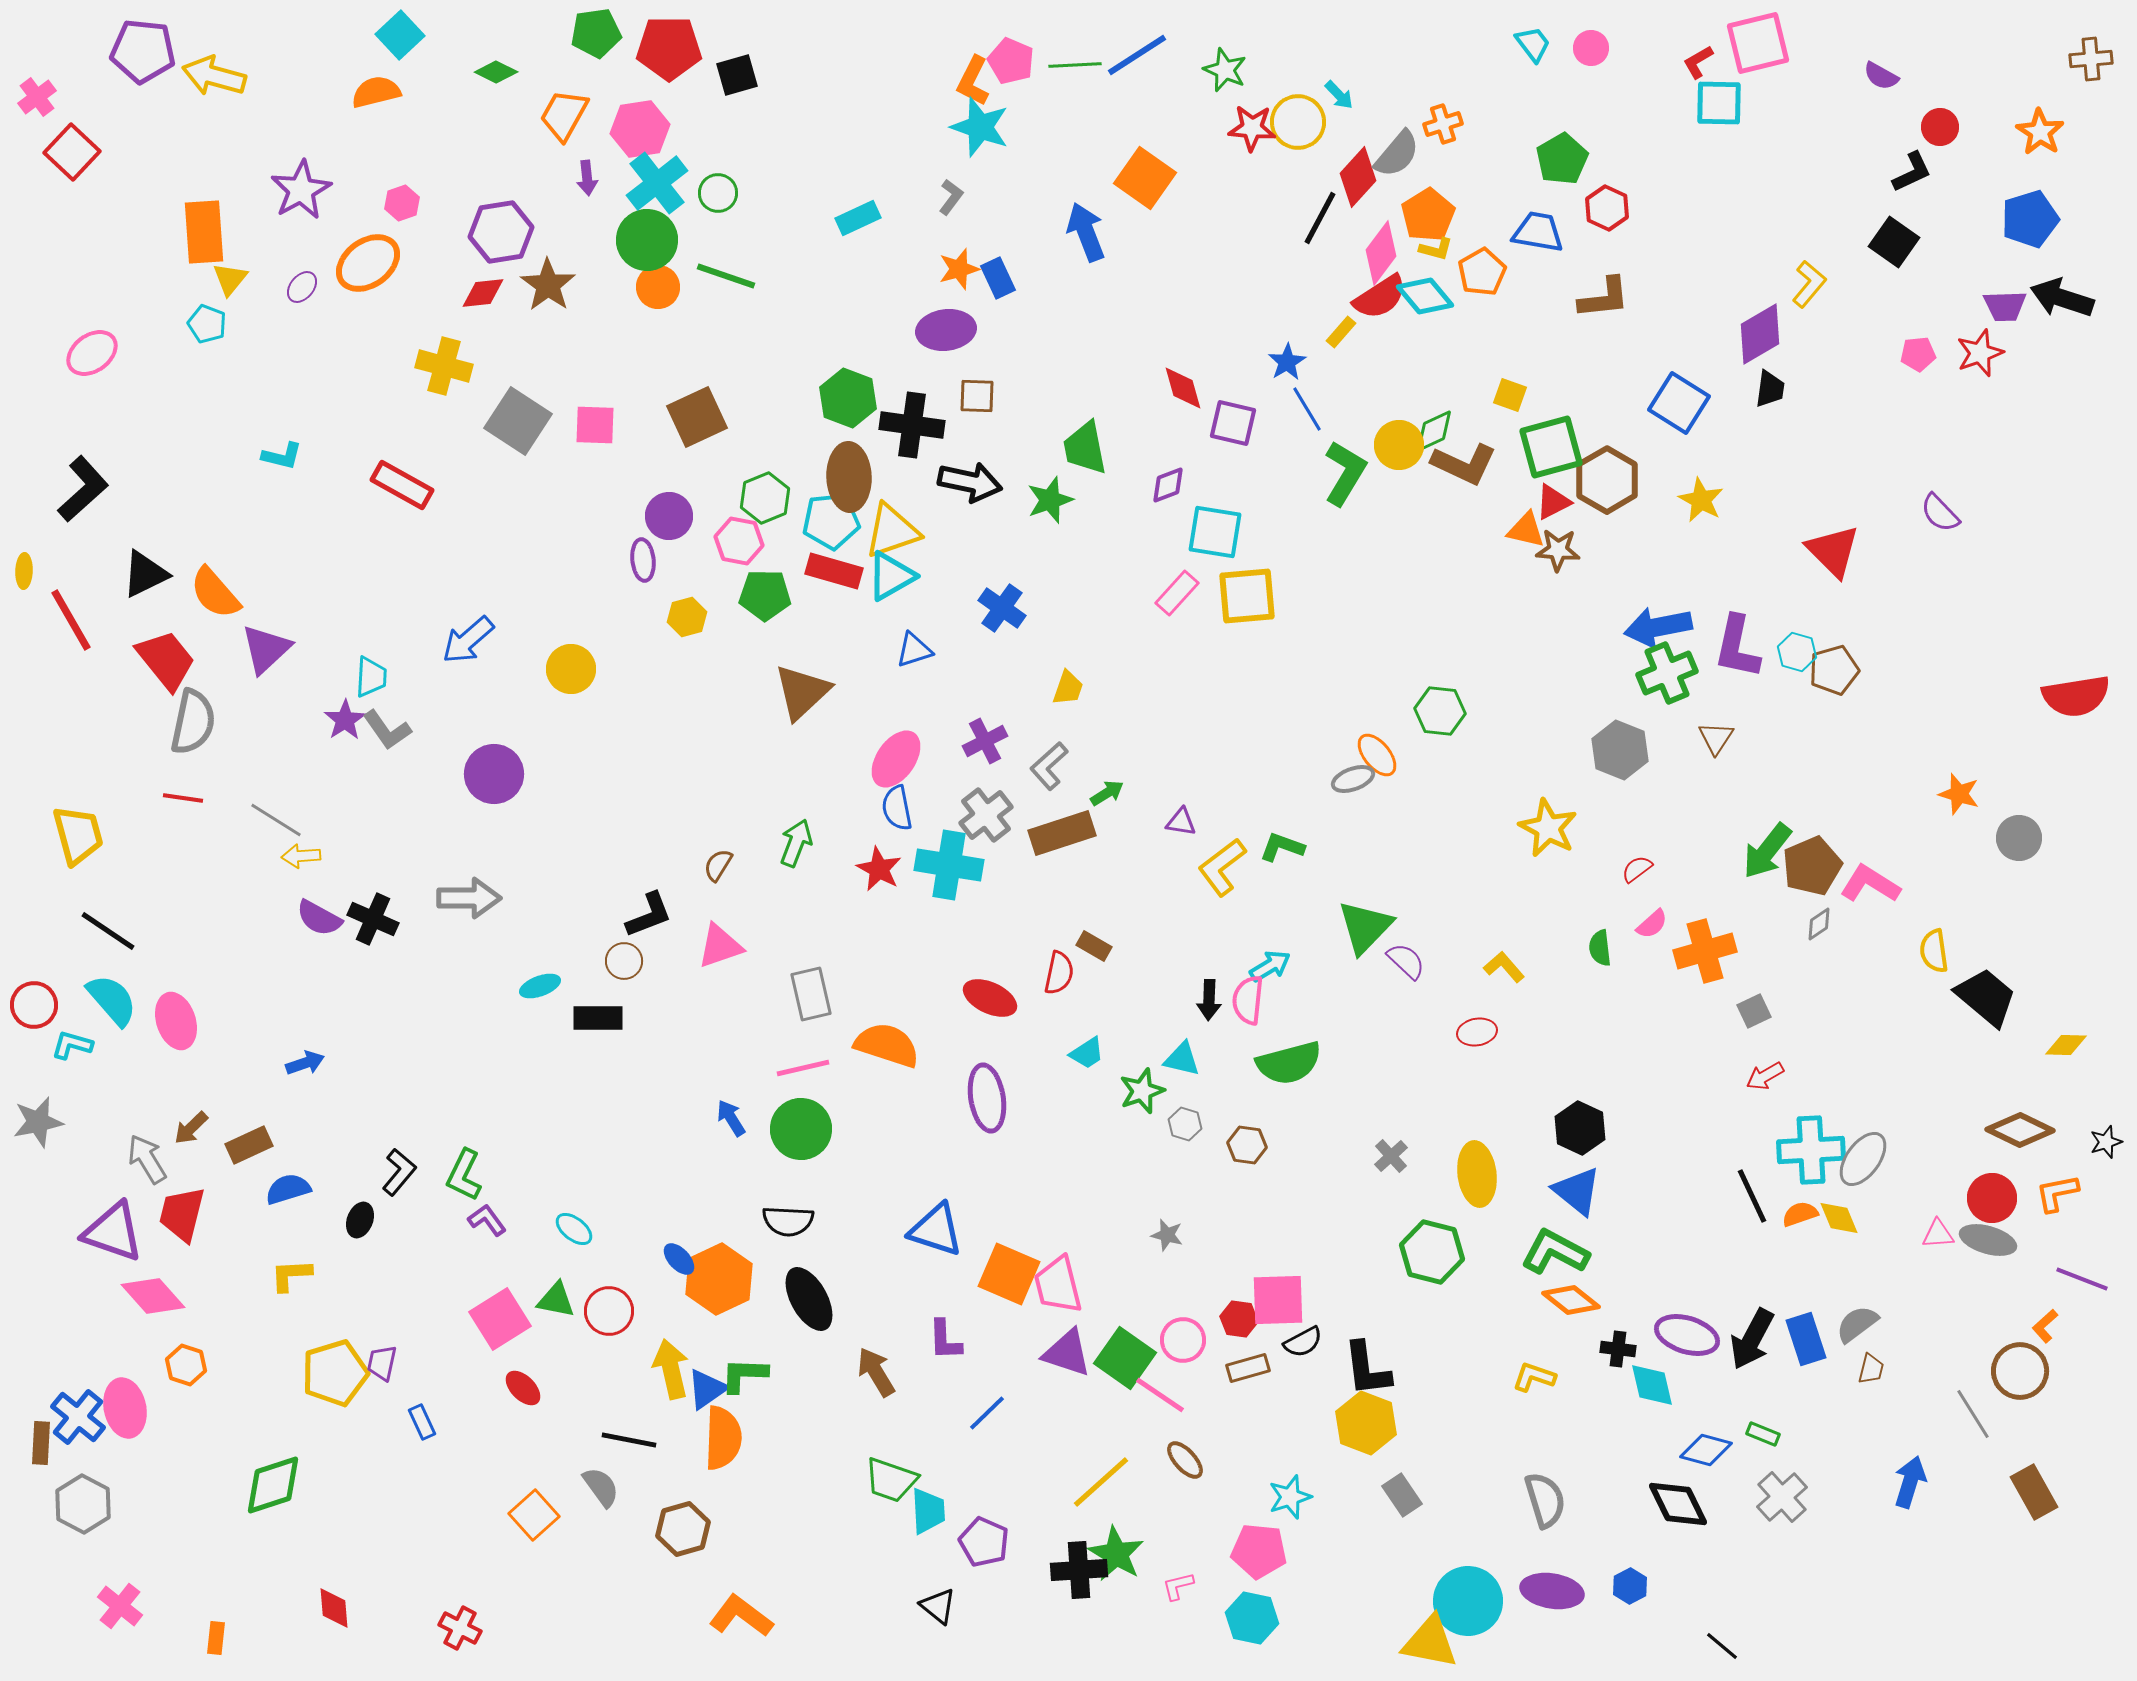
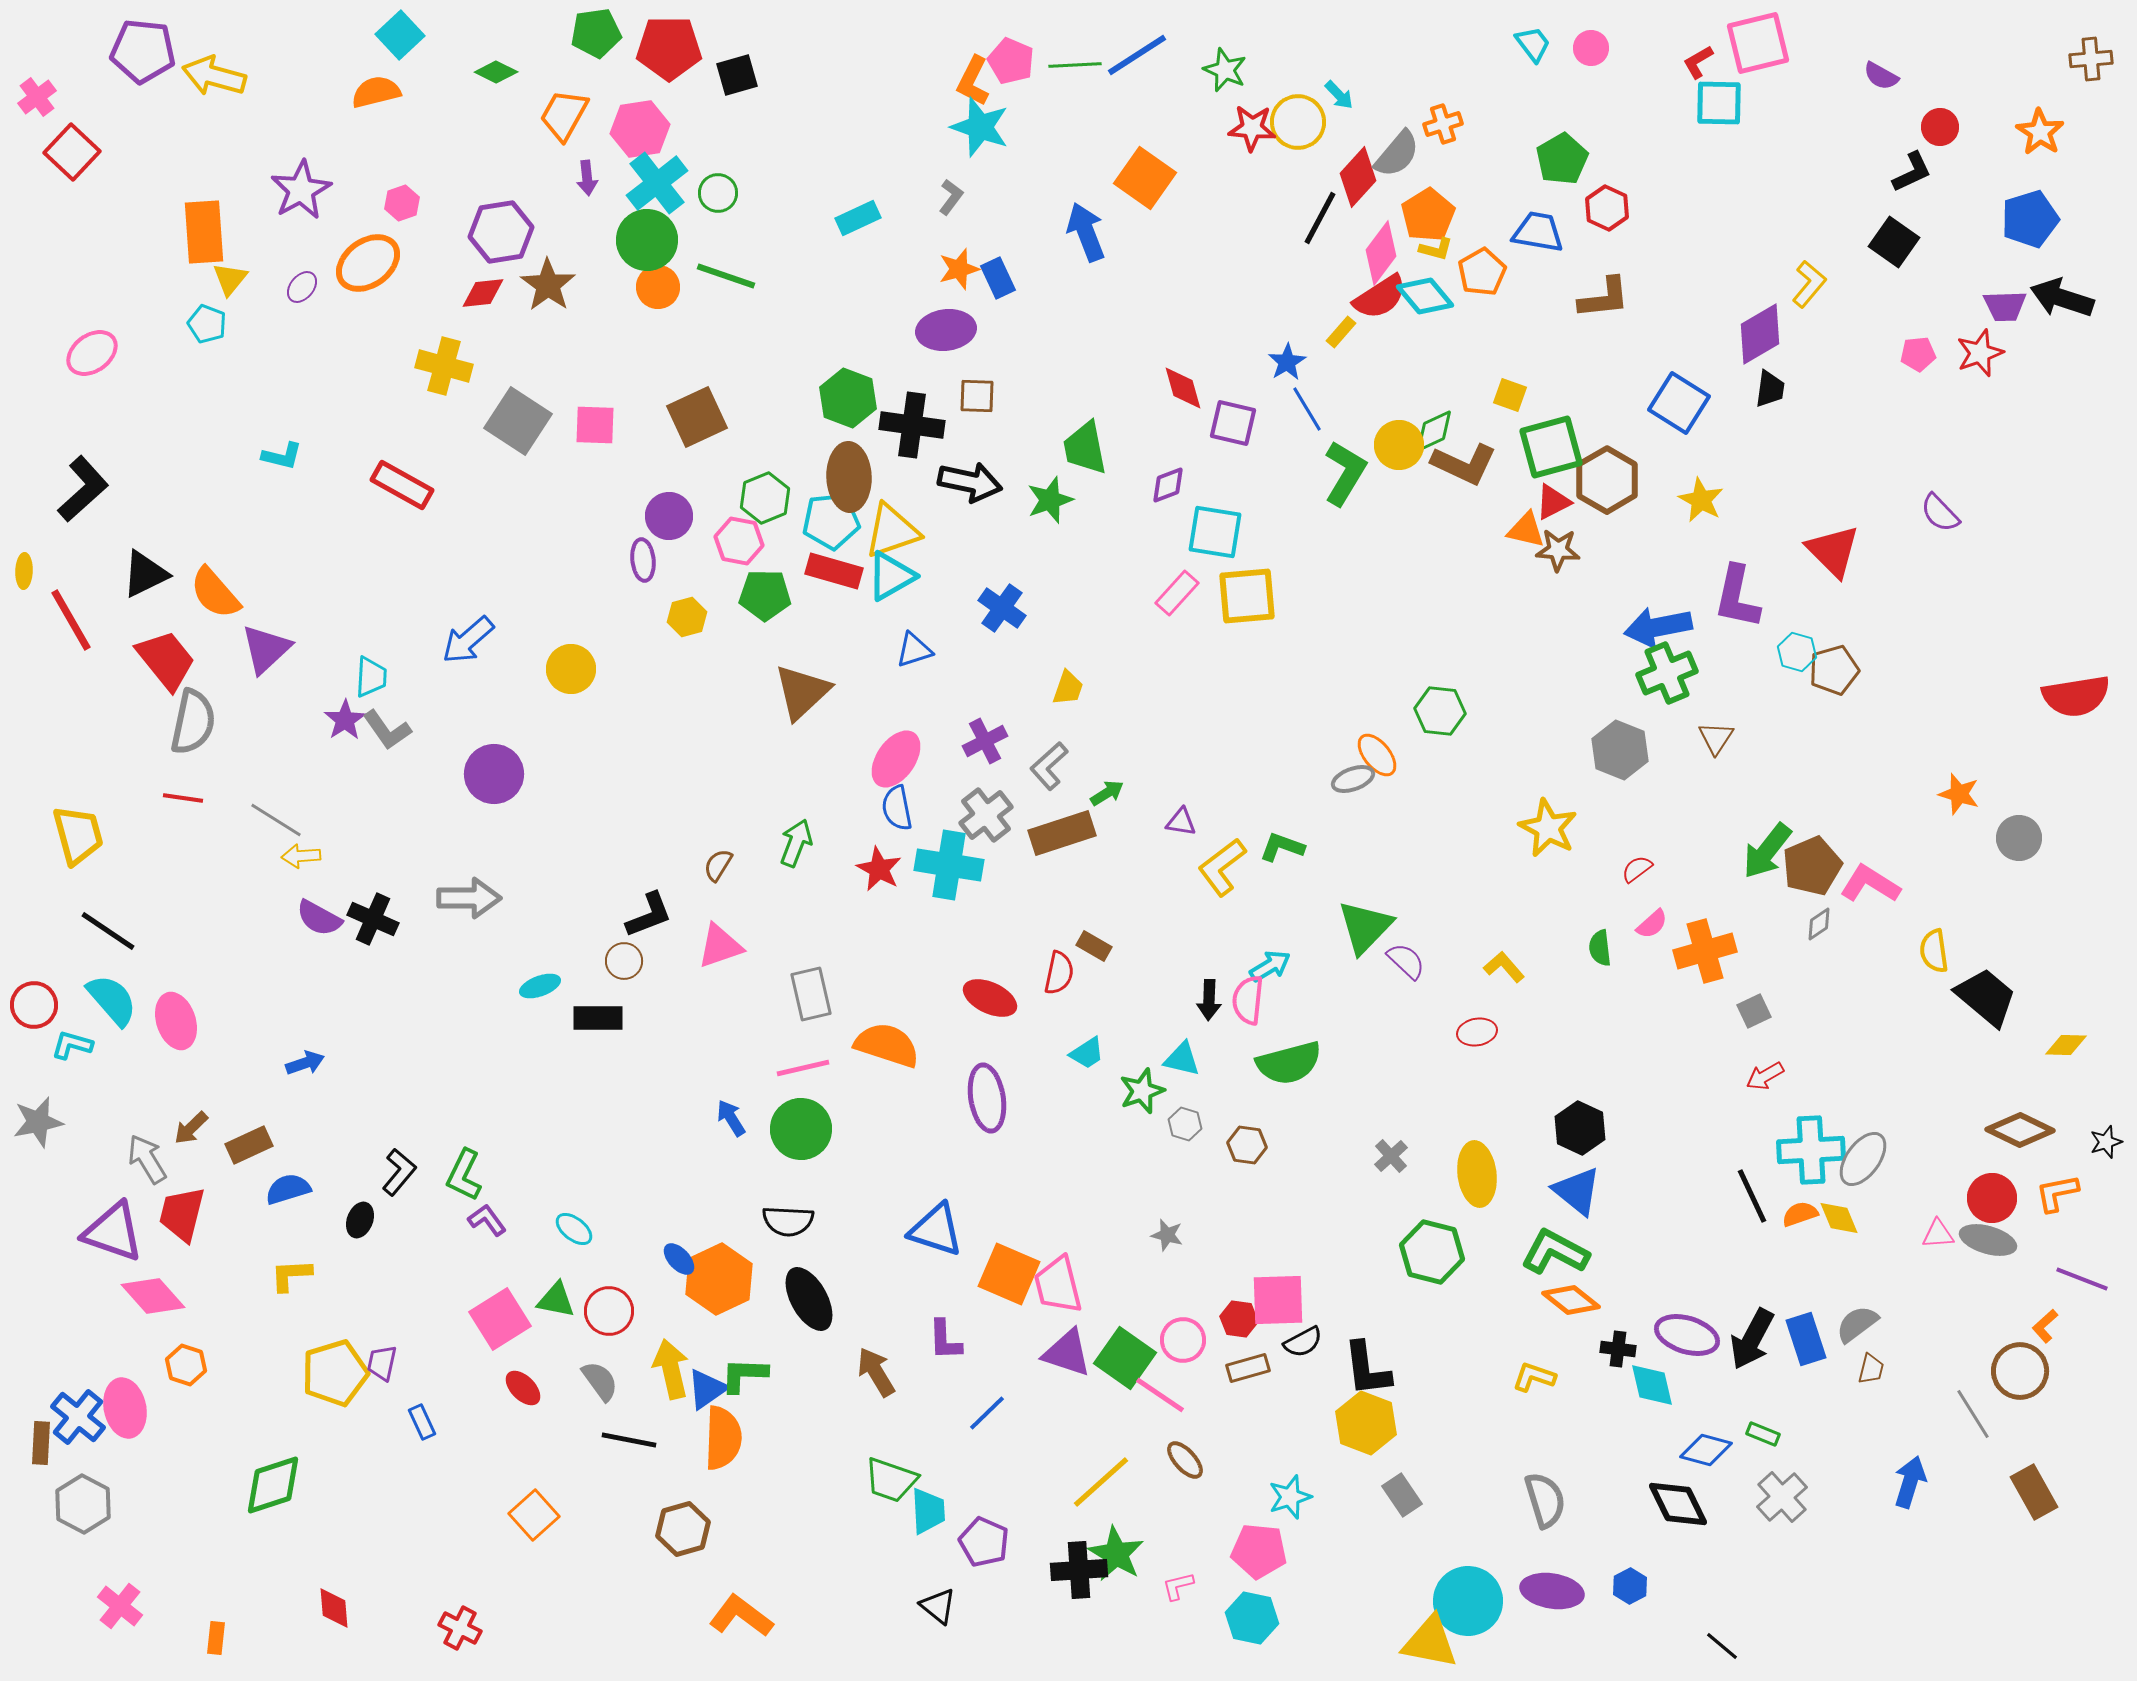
purple L-shape at (1737, 647): moved 50 px up
gray semicircle at (601, 1487): moved 1 px left, 106 px up
